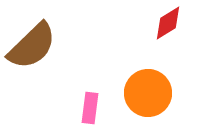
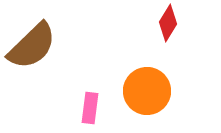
red diamond: rotated 27 degrees counterclockwise
orange circle: moved 1 px left, 2 px up
